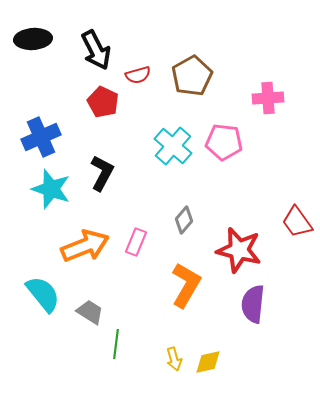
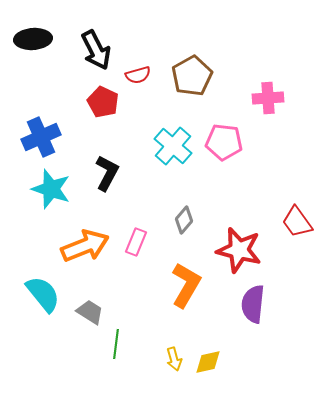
black L-shape: moved 5 px right
